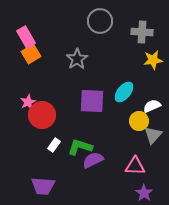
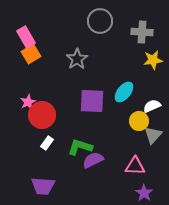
white rectangle: moved 7 px left, 2 px up
